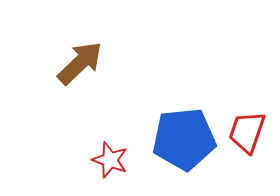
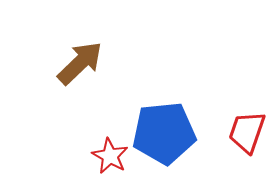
blue pentagon: moved 20 px left, 6 px up
red star: moved 4 px up; rotated 9 degrees clockwise
